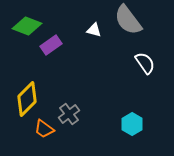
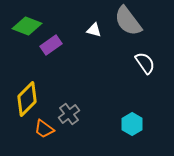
gray semicircle: moved 1 px down
